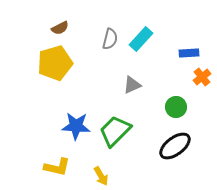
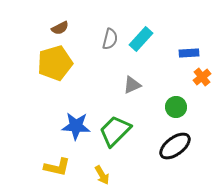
yellow arrow: moved 1 px right, 1 px up
